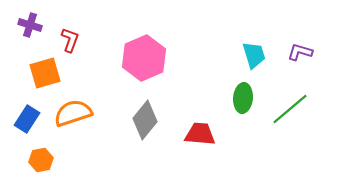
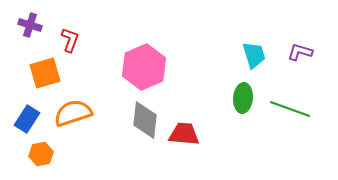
pink hexagon: moved 9 px down
green line: rotated 60 degrees clockwise
gray diamond: rotated 33 degrees counterclockwise
red trapezoid: moved 16 px left
orange hexagon: moved 6 px up
